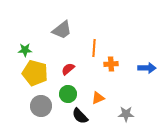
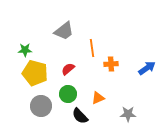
gray trapezoid: moved 2 px right, 1 px down
orange line: moved 2 px left; rotated 12 degrees counterclockwise
blue arrow: rotated 36 degrees counterclockwise
gray star: moved 2 px right
